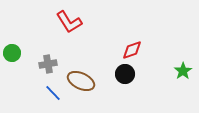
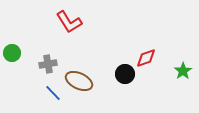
red diamond: moved 14 px right, 8 px down
brown ellipse: moved 2 px left
